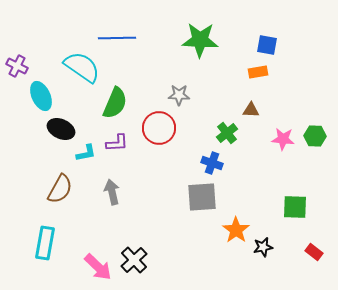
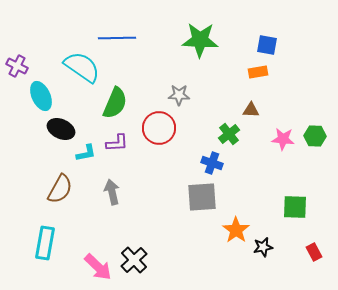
green cross: moved 2 px right, 1 px down
red rectangle: rotated 24 degrees clockwise
